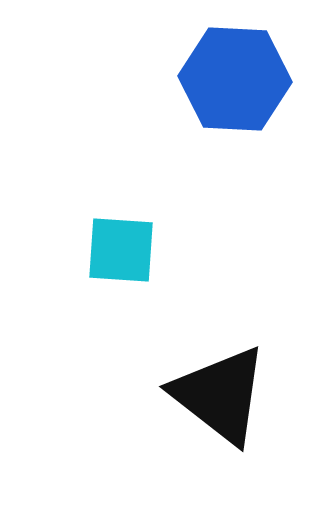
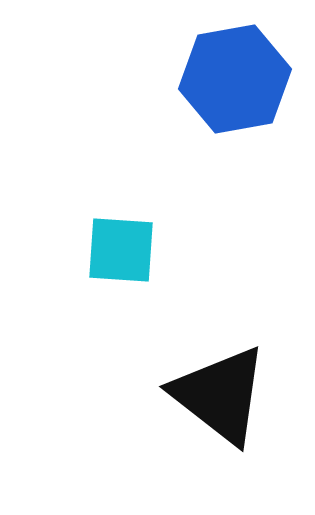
blue hexagon: rotated 13 degrees counterclockwise
